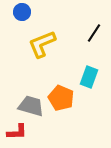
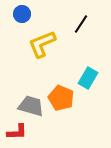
blue circle: moved 2 px down
black line: moved 13 px left, 9 px up
cyan rectangle: moved 1 px left, 1 px down; rotated 10 degrees clockwise
